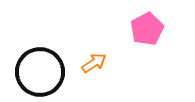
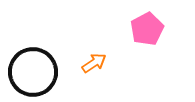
black circle: moved 7 px left
